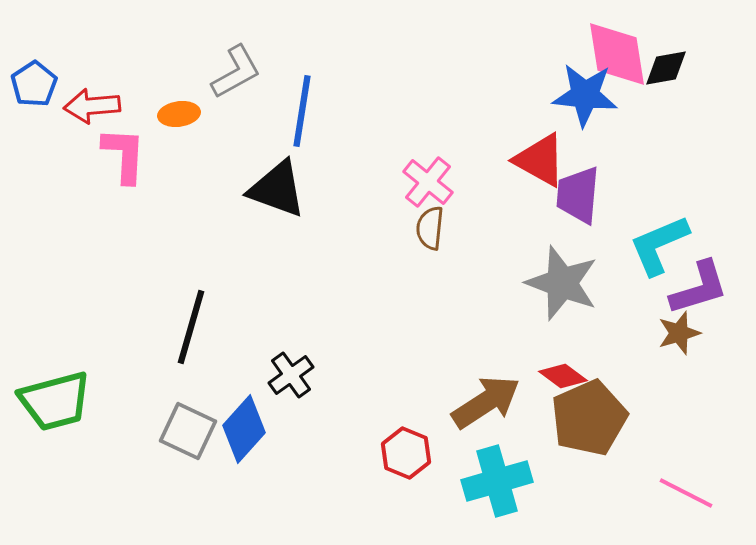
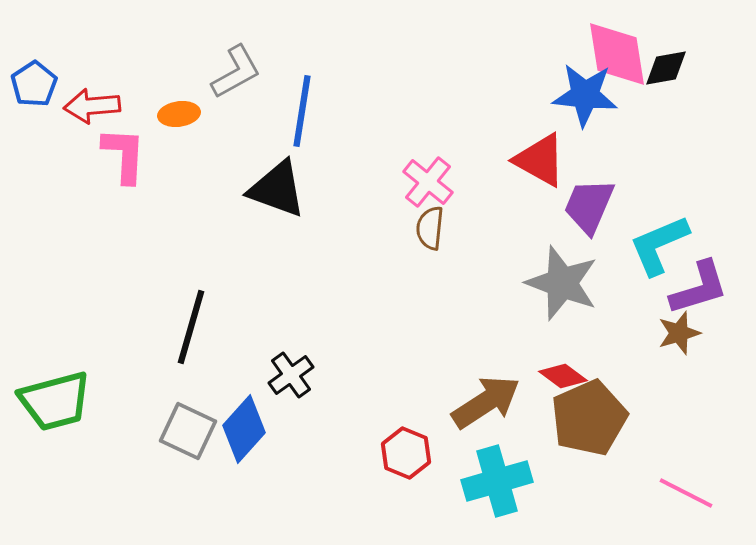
purple trapezoid: moved 11 px right, 11 px down; rotated 18 degrees clockwise
